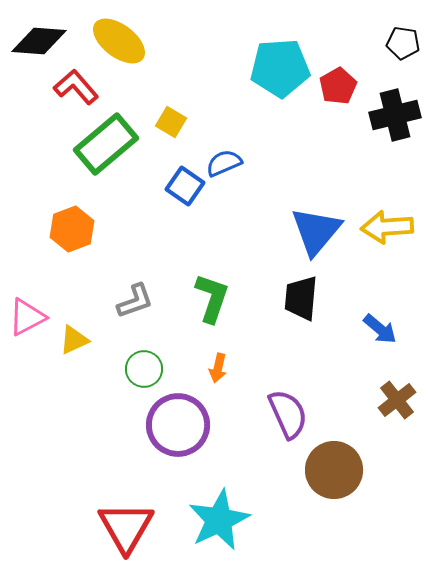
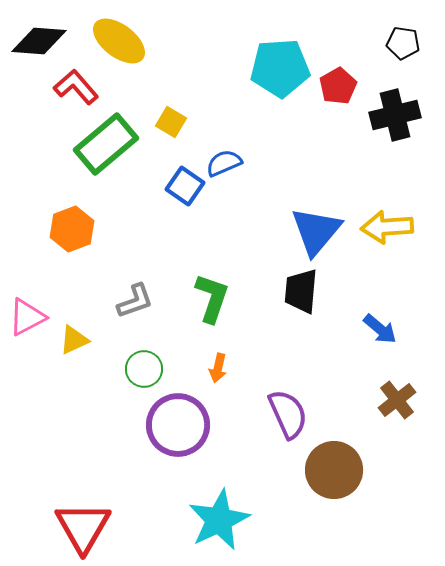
black trapezoid: moved 7 px up
red triangle: moved 43 px left
